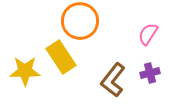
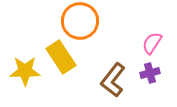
pink semicircle: moved 4 px right, 9 px down
